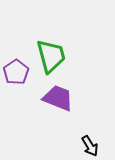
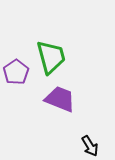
green trapezoid: moved 1 px down
purple trapezoid: moved 2 px right, 1 px down
